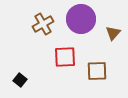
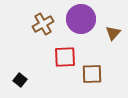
brown square: moved 5 px left, 3 px down
